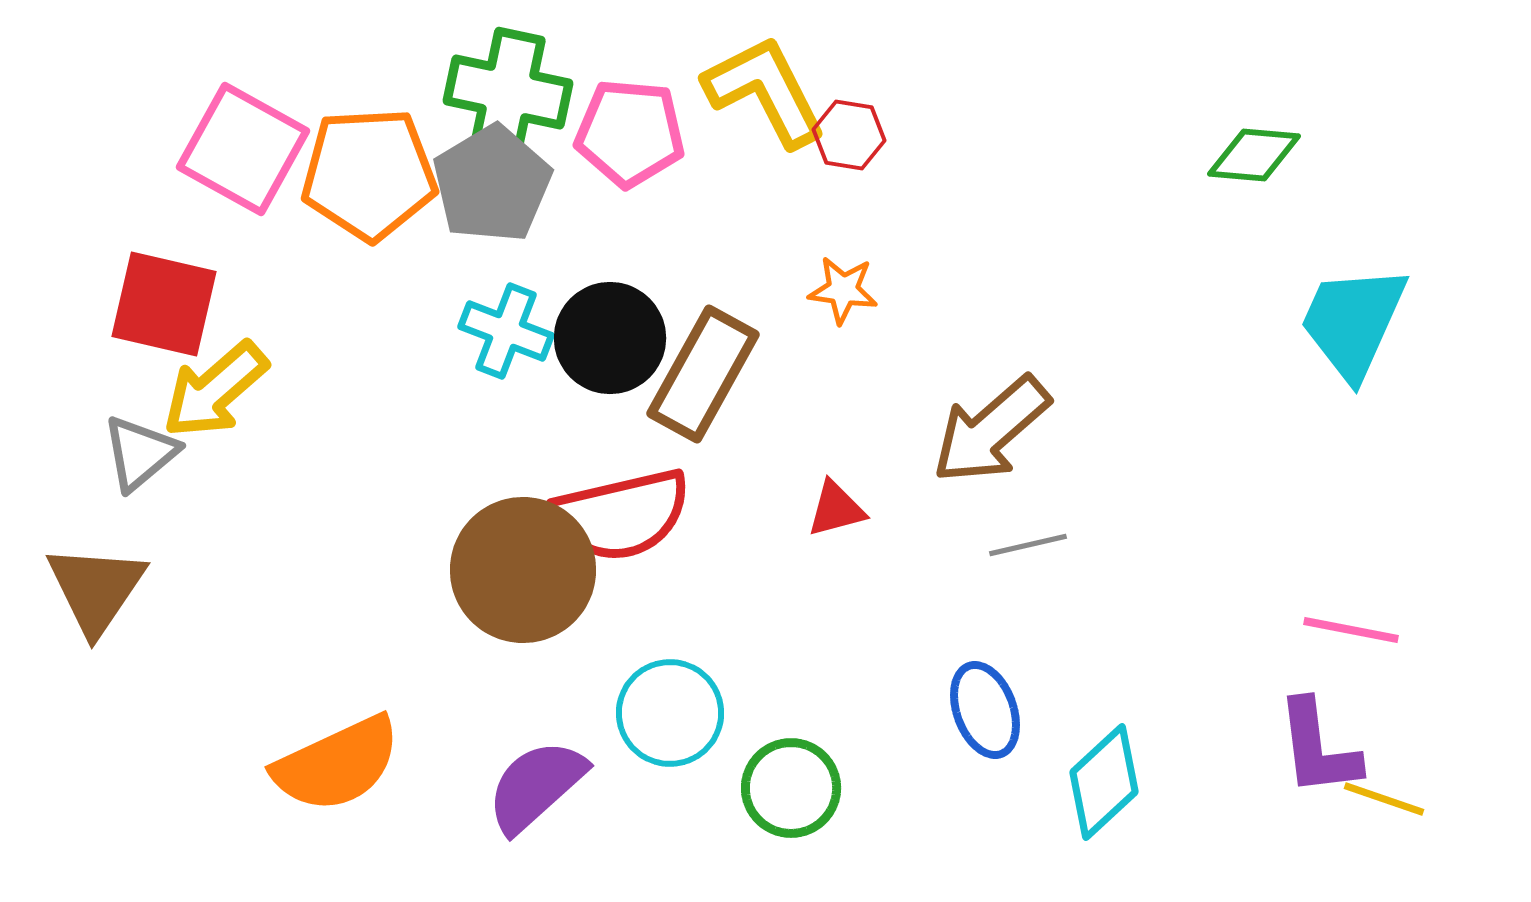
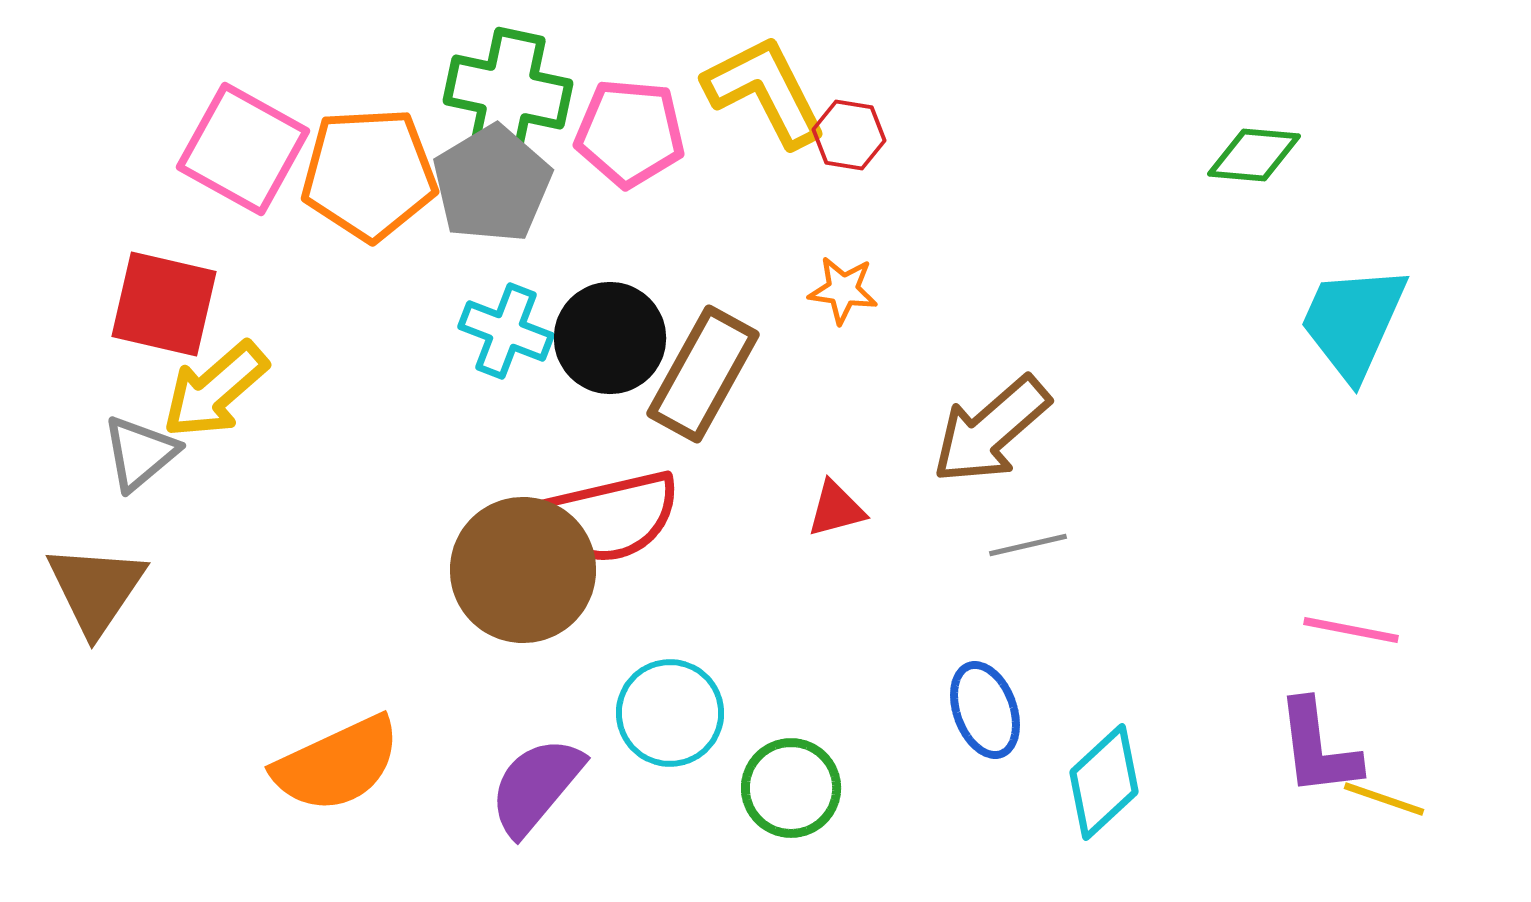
red semicircle: moved 11 px left, 2 px down
purple semicircle: rotated 8 degrees counterclockwise
